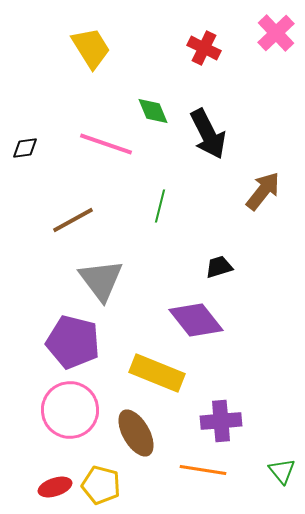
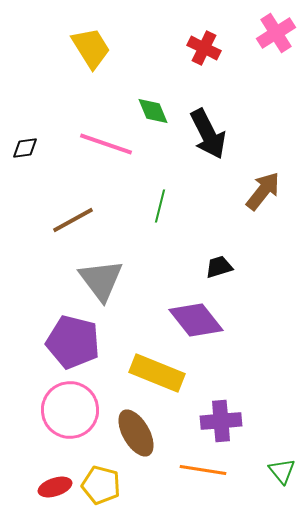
pink cross: rotated 12 degrees clockwise
